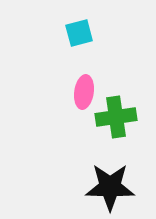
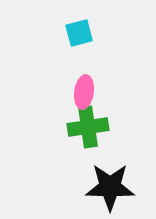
green cross: moved 28 px left, 10 px down
